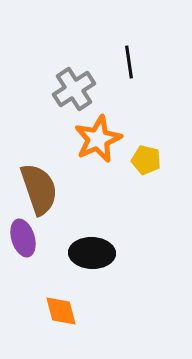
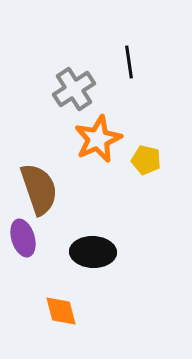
black ellipse: moved 1 px right, 1 px up
